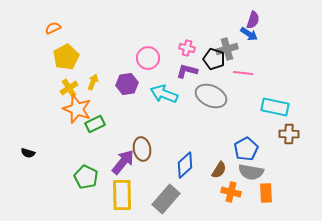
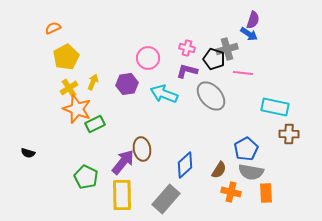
gray ellipse: rotated 24 degrees clockwise
